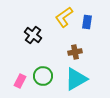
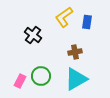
green circle: moved 2 px left
